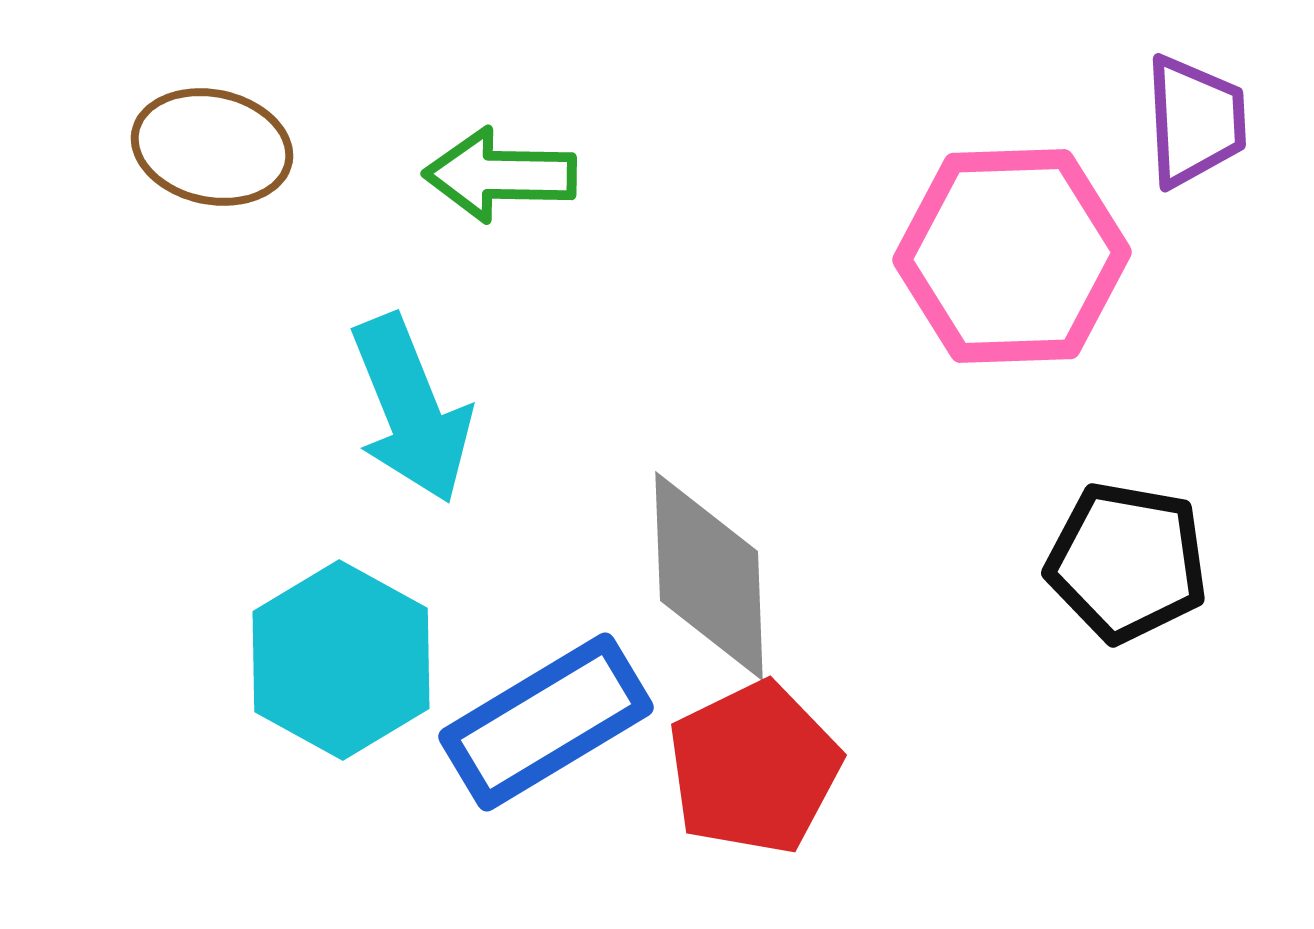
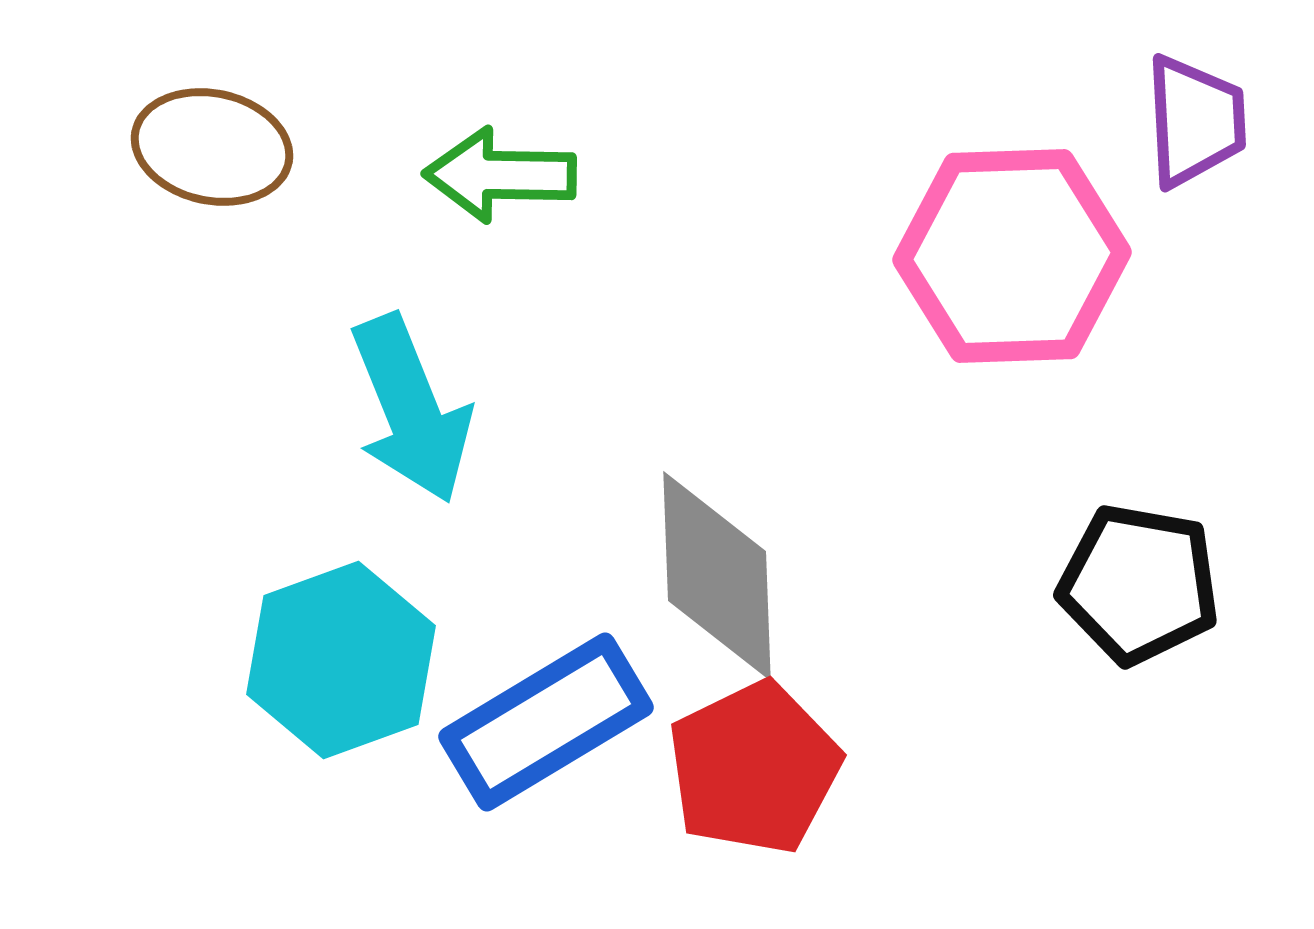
black pentagon: moved 12 px right, 22 px down
gray diamond: moved 8 px right
cyan hexagon: rotated 11 degrees clockwise
